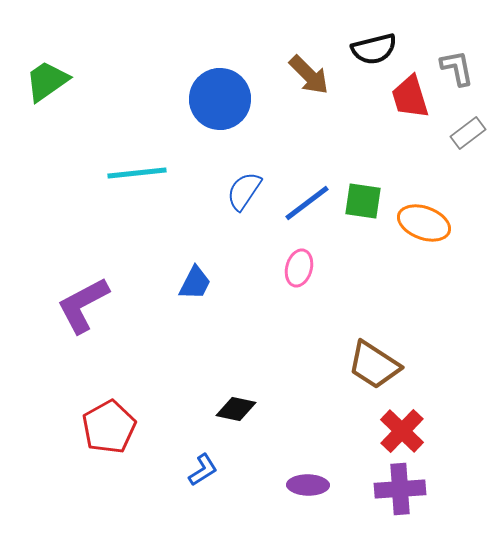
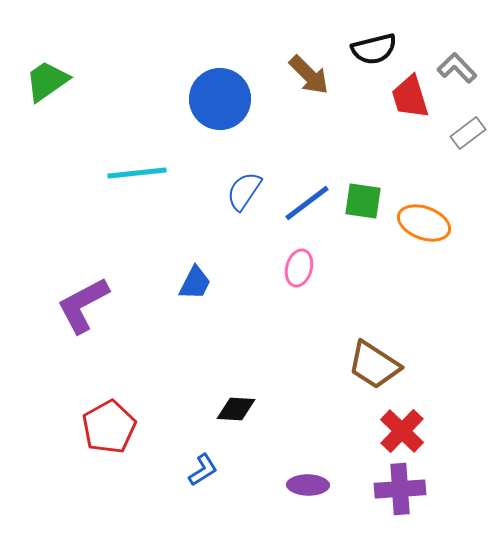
gray L-shape: rotated 33 degrees counterclockwise
black diamond: rotated 9 degrees counterclockwise
